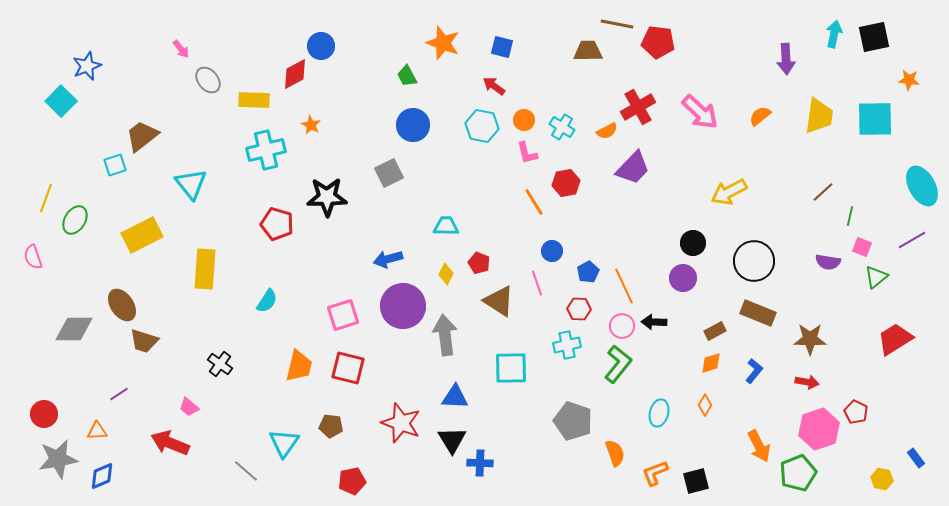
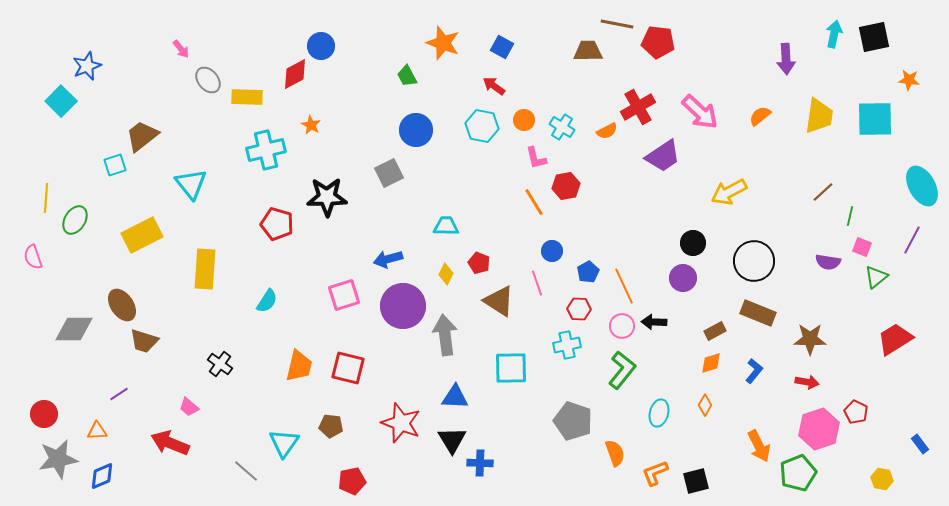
blue square at (502, 47): rotated 15 degrees clockwise
yellow rectangle at (254, 100): moved 7 px left, 3 px up
blue circle at (413, 125): moved 3 px right, 5 px down
pink L-shape at (527, 153): moved 9 px right, 5 px down
purple trapezoid at (633, 168): moved 30 px right, 12 px up; rotated 12 degrees clockwise
red hexagon at (566, 183): moved 3 px down
yellow line at (46, 198): rotated 16 degrees counterclockwise
purple line at (912, 240): rotated 32 degrees counterclockwise
pink square at (343, 315): moved 1 px right, 20 px up
green L-shape at (618, 364): moved 4 px right, 6 px down
blue rectangle at (916, 458): moved 4 px right, 14 px up
